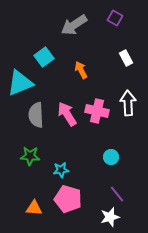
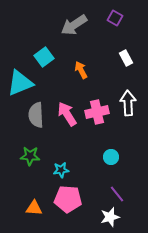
pink cross: moved 1 px down; rotated 25 degrees counterclockwise
pink pentagon: rotated 12 degrees counterclockwise
